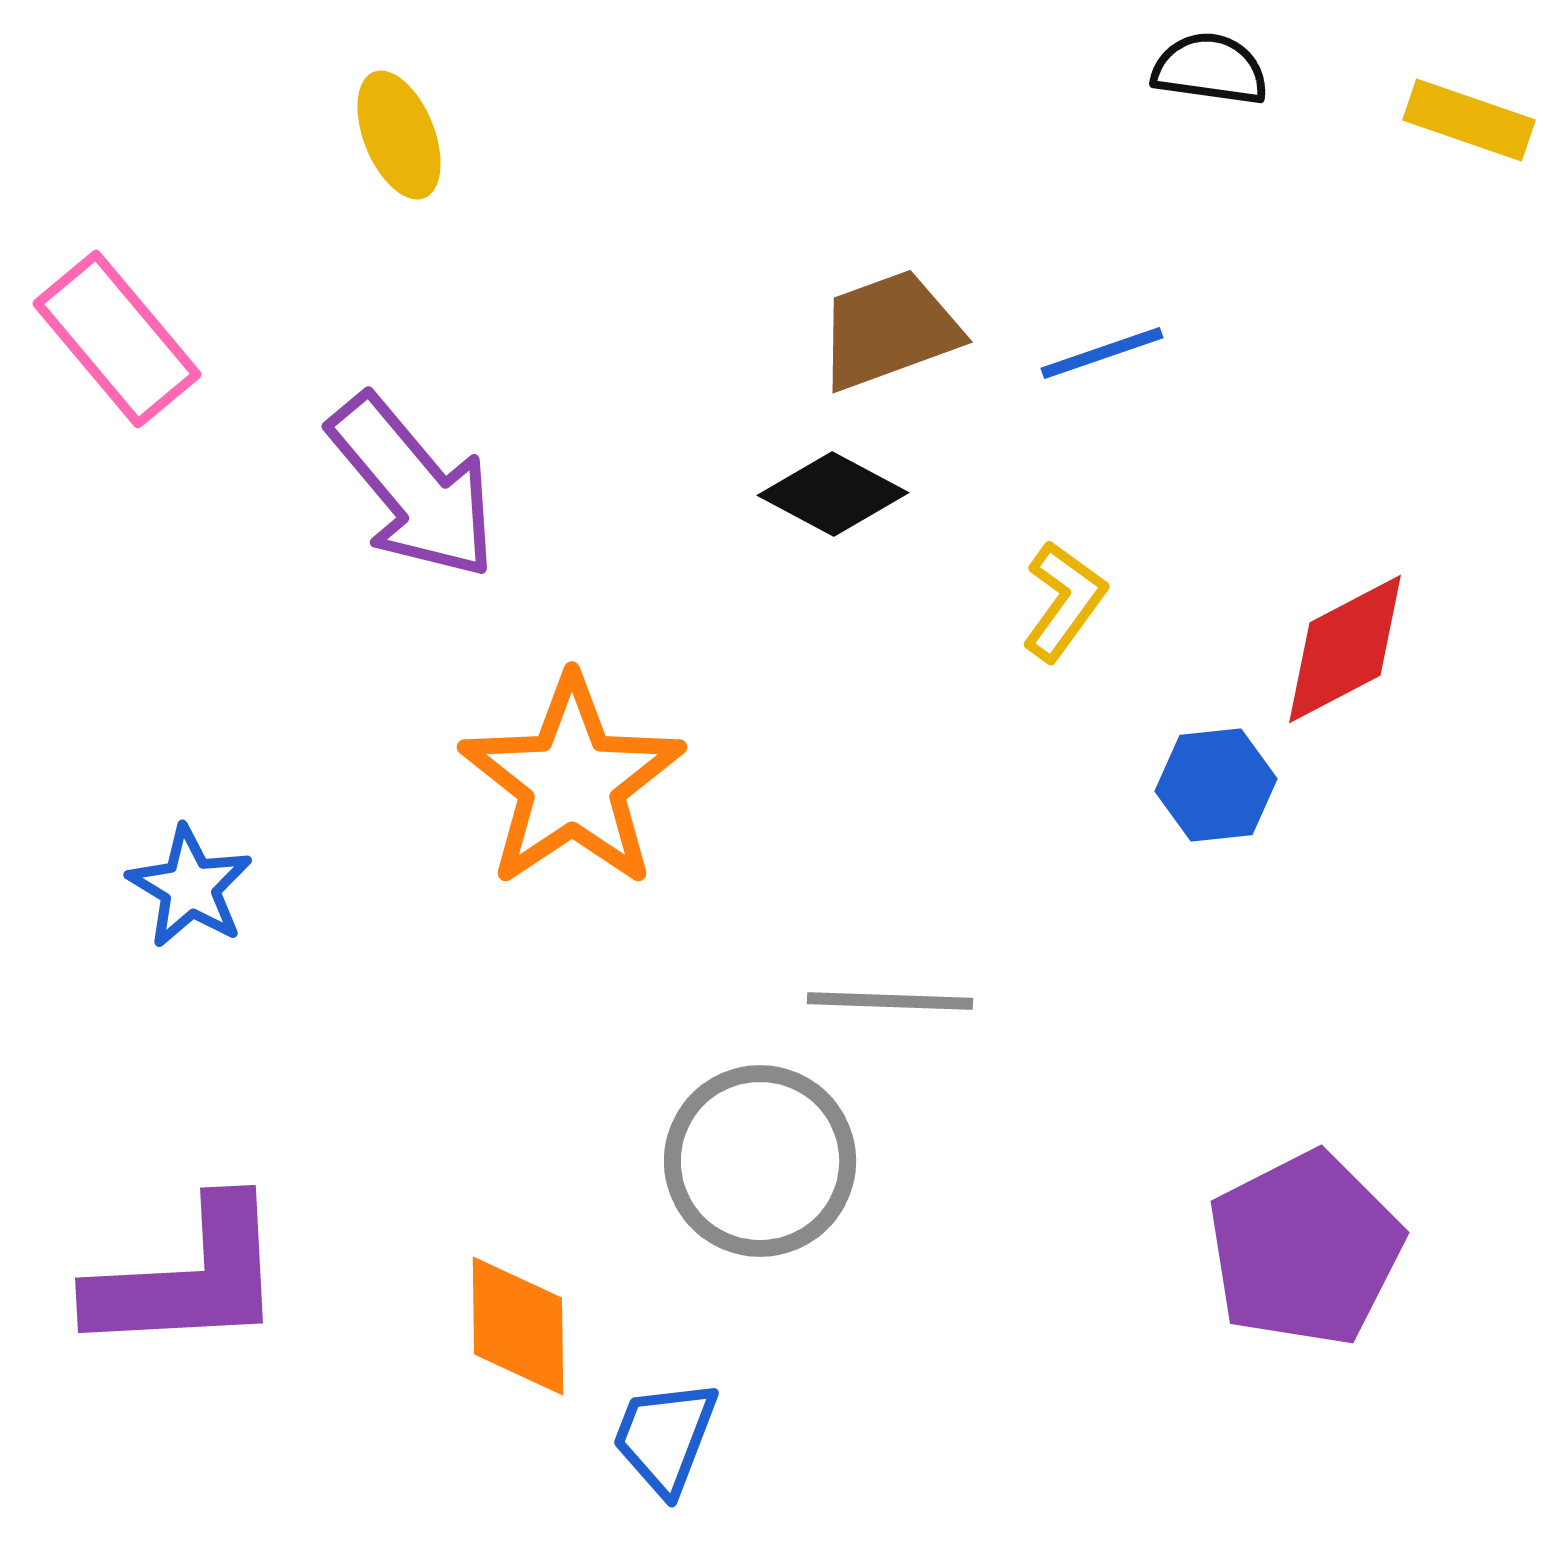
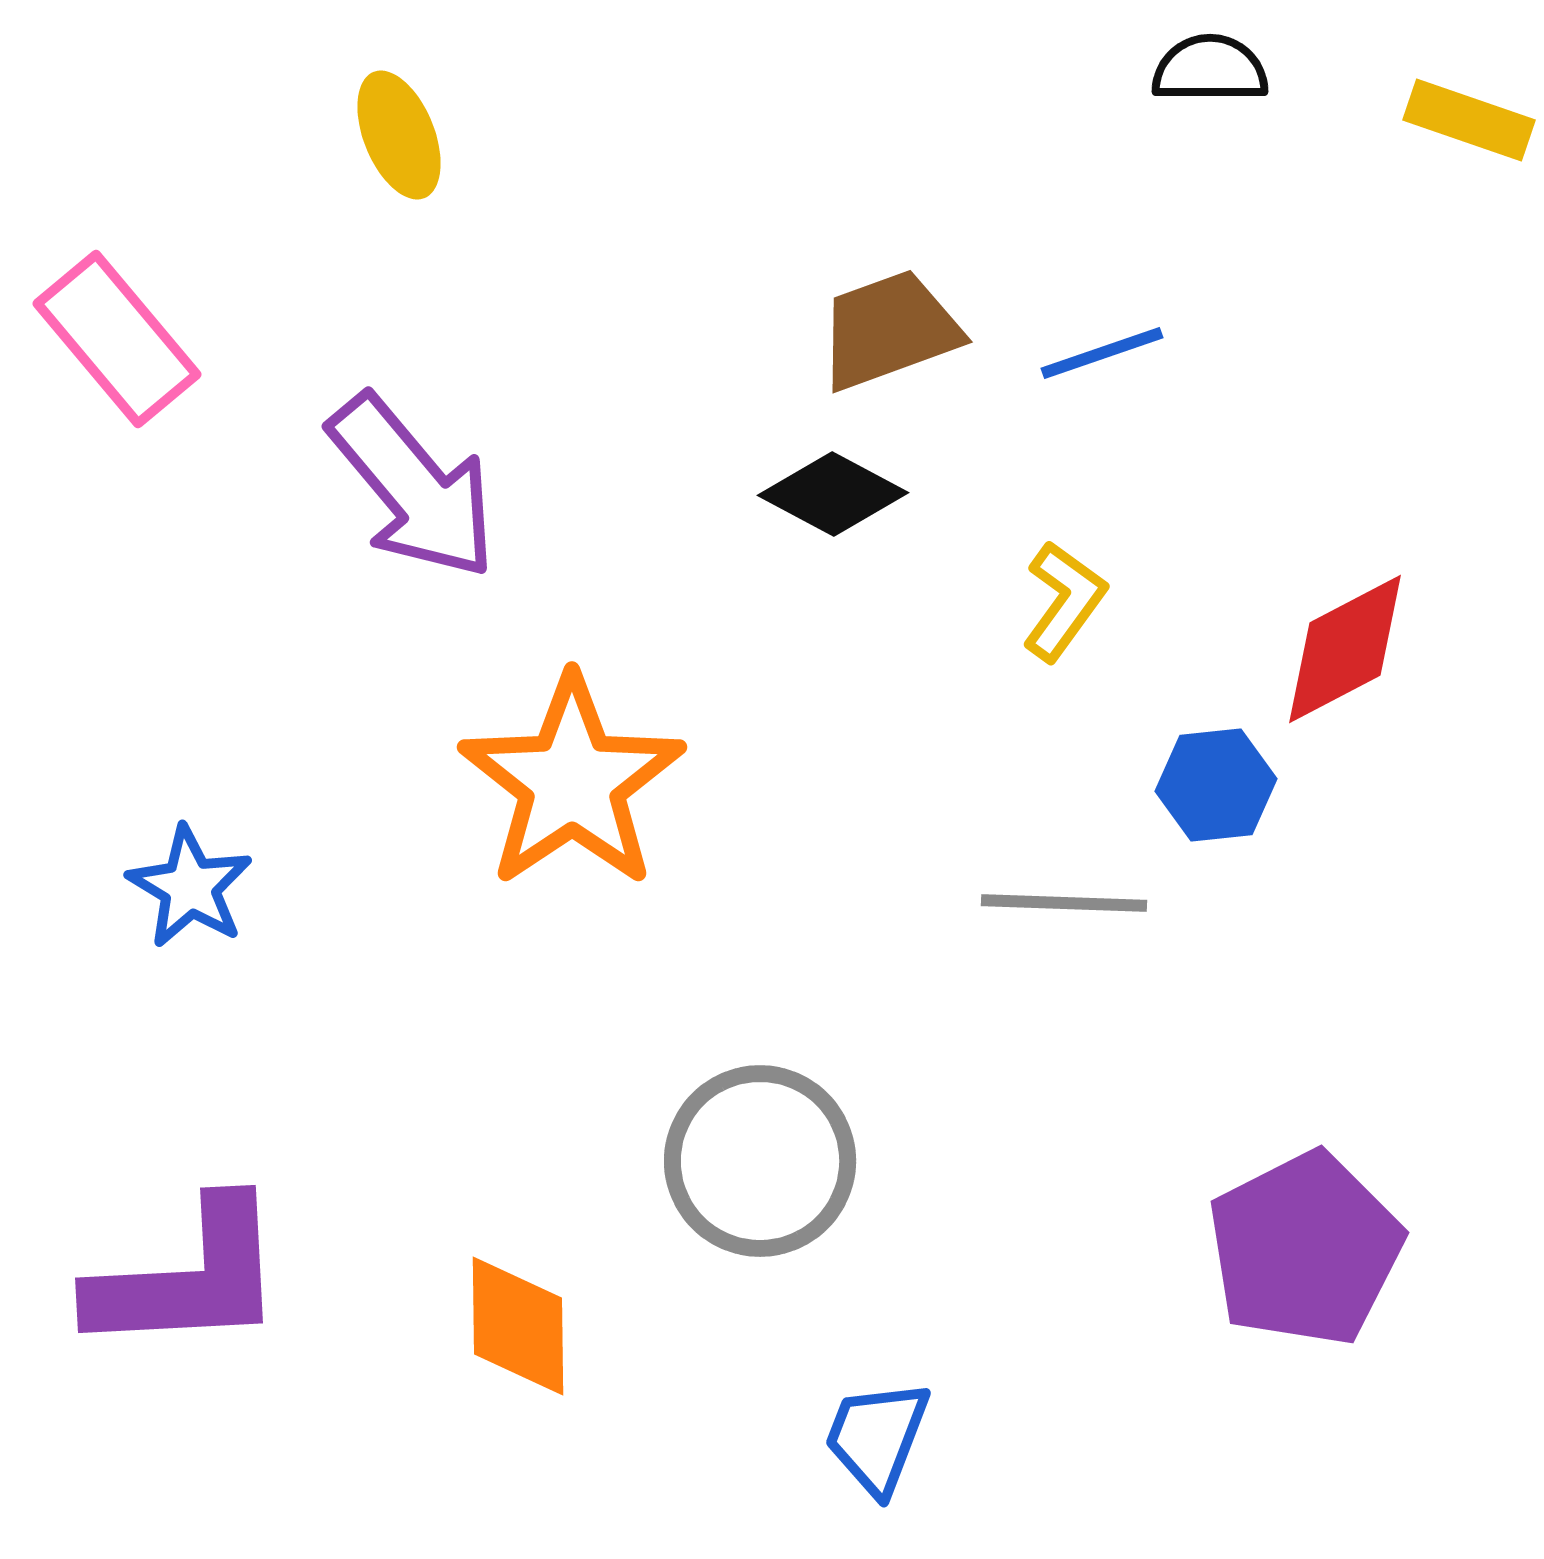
black semicircle: rotated 8 degrees counterclockwise
gray line: moved 174 px right, 98 px up
blue trapezoid: moved 212 px right
